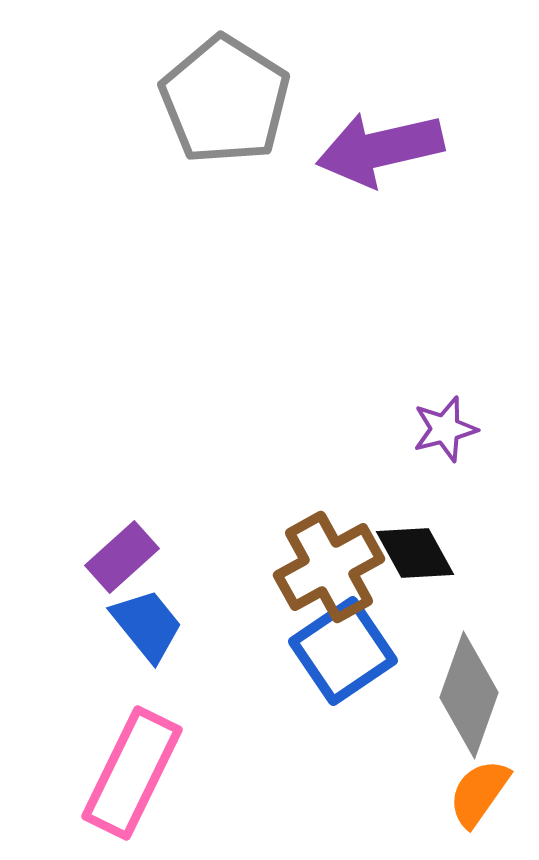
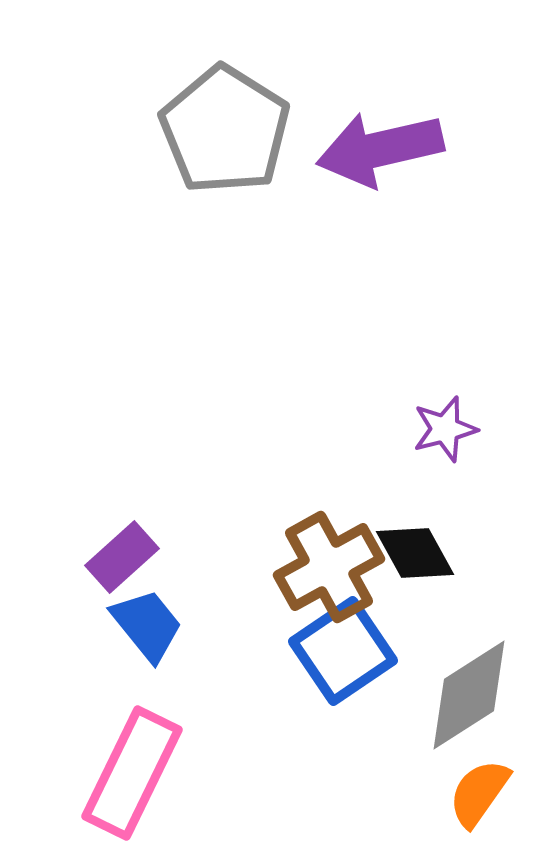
gray pentagon: moved 30 px down
gray diamond: rotated 38 degrees clockwise
